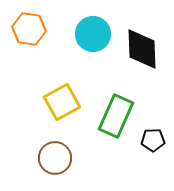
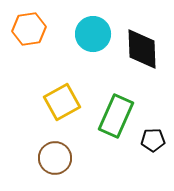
orange hexagon: rotated 16 degrees counterclockwise
